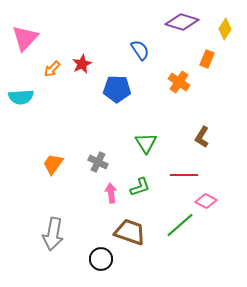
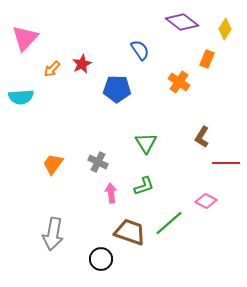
purple diamond: rotated 20 degrees clockwise
red line: moved 42 px right, 12 px up
green L-shape: moved 4 px right, 1 px up
green line: moved 11 px left, 2 px up
